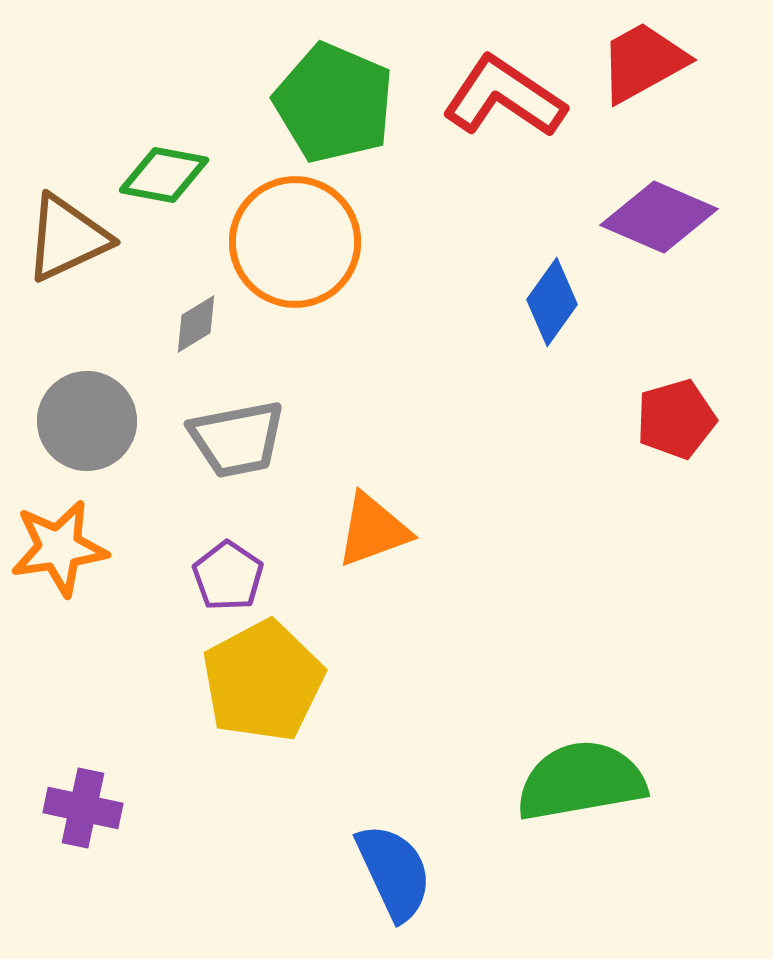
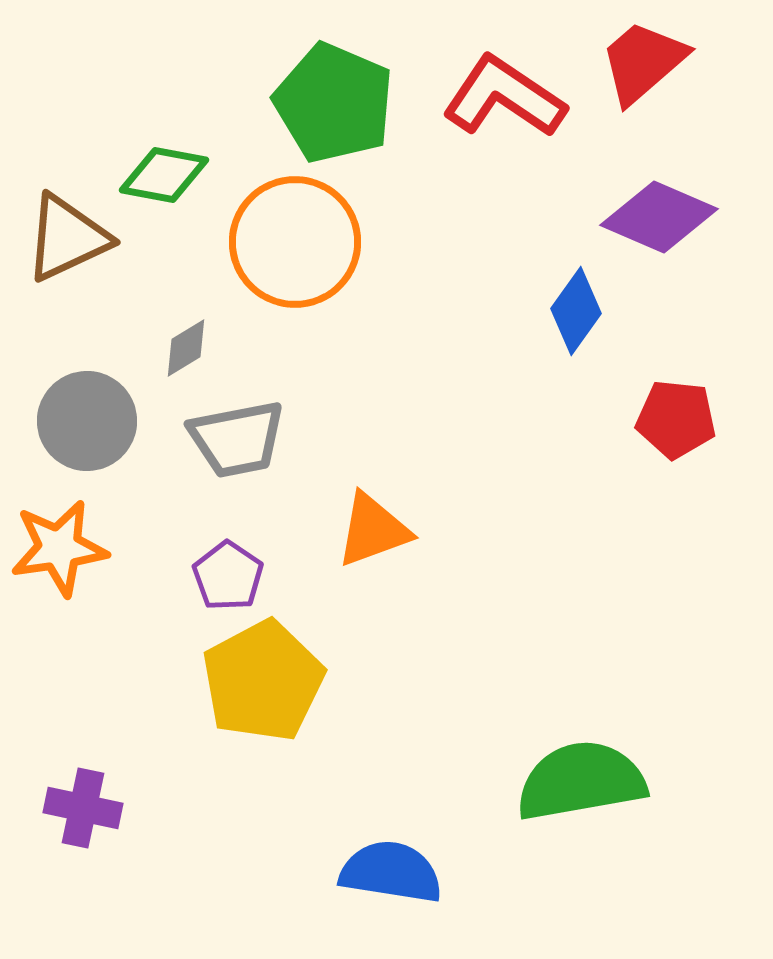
red trapezoid: rotated 12 degrees counterclockwise
blue diamond: moved 24 px right, 9 px down
gray diamond: moved 10 px left, 24 px down
red pentagon: rotated 22 degrees clockwise
blue semicircle: moved 3 px left; rotated 56 degrees counterclockwise
